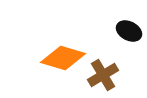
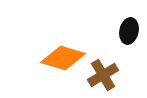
black ellipse: rotated 75 degrees clockwise
